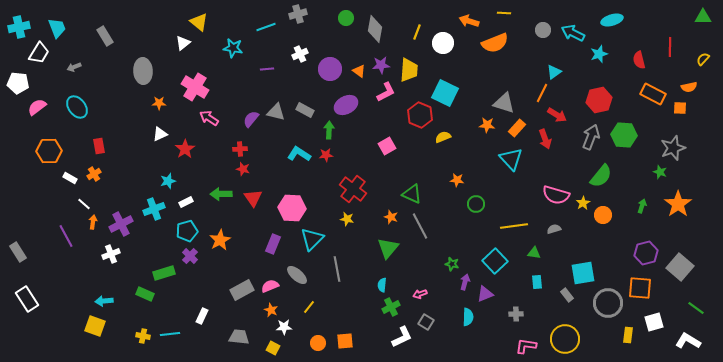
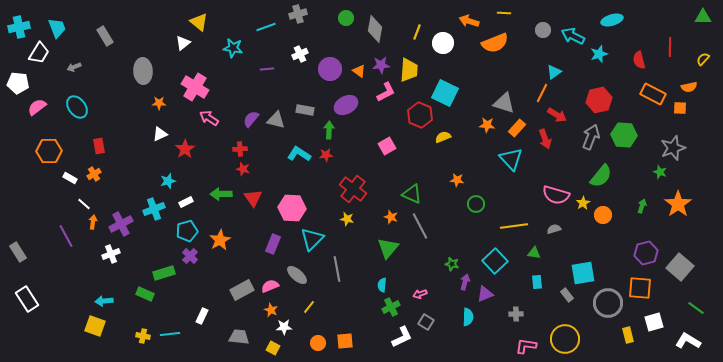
cyan arrow at (573, 33): moved 3 px down
gray rectangle at (305, 110): rotated 18 degrees counterclockwise
gray triangle at (276, 112): moved 8 px down
yellow rectangle at (628, 335): rotated 21 degrees counterclockwise
